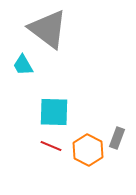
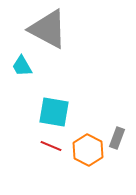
gray triangle: rotated 9 degrees counterclockwise
cyan trapezoid: moved 1 px left, 1 px down
cyan square: rotated 8 degrees clockwise
